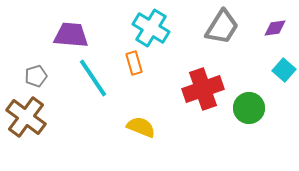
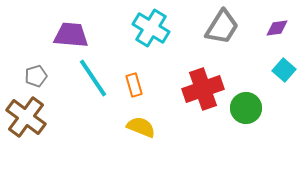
purple diamond: moved 2 px right
orange rectangle: moved 22 px down
green circle: moved 3 px left
